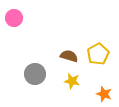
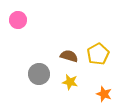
pink circle: moved 4 px right, 2 px down
gray circle: moved 4 px right
yellow star: moved 2 px left, 1 px down
